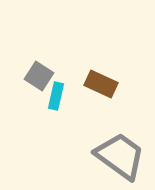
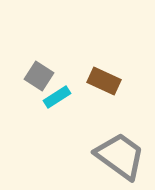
brown rectangle: moved 3 px right, 3 px up
cyan rectangle: moved 1 px right, 1 px down; rotated 44 degrees clockwise
